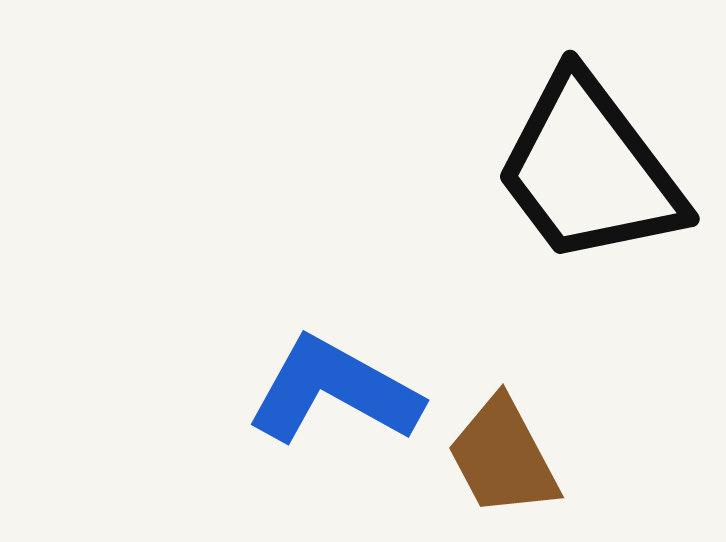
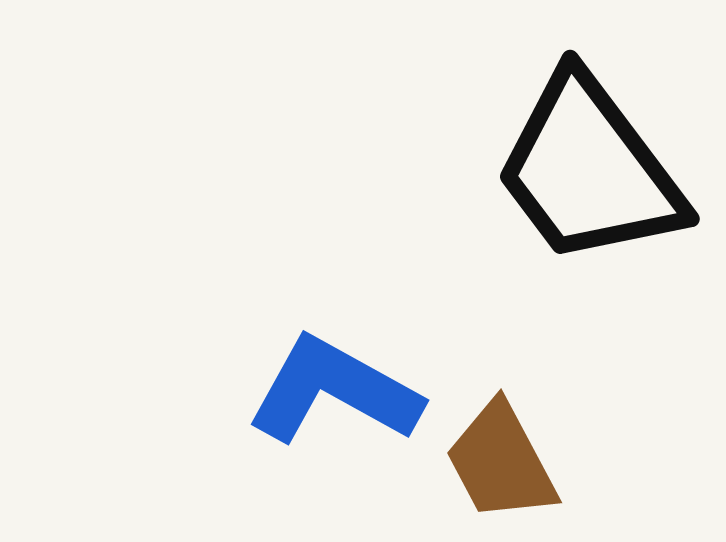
brown trapezoid: moved 2 px left, 5 px down
